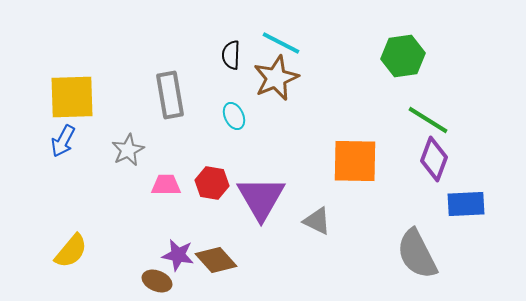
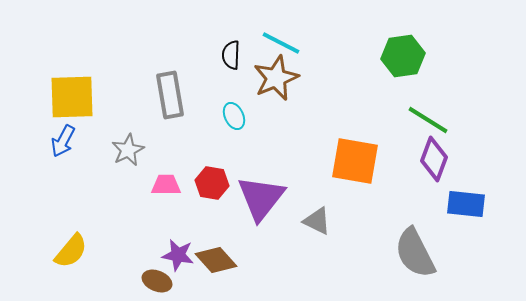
orange square: rotated 9 degrees clockwise
purple triangle: rotated 8 degrees clockwise
blue rectangle: rotated 9 degrees clockwise
gray semicircle: moved 2 px left, 1 px up
